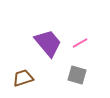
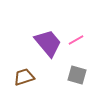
pink line: moved 4 px left, 3 px up
brown trapezoid: moved 1 px right, 1 px up
